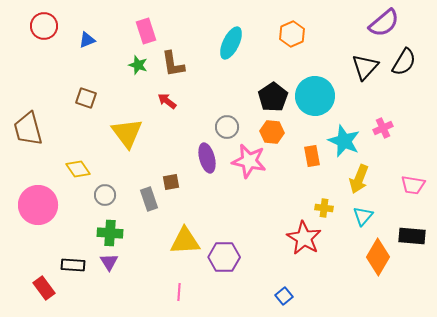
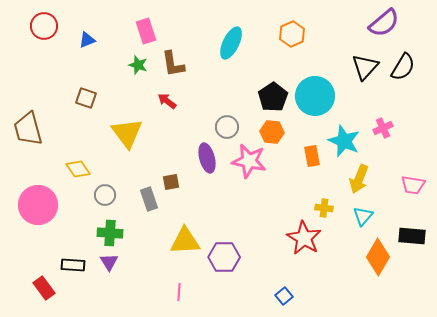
black semicircle at (404, 62): moved 1 px left, 5 px down
